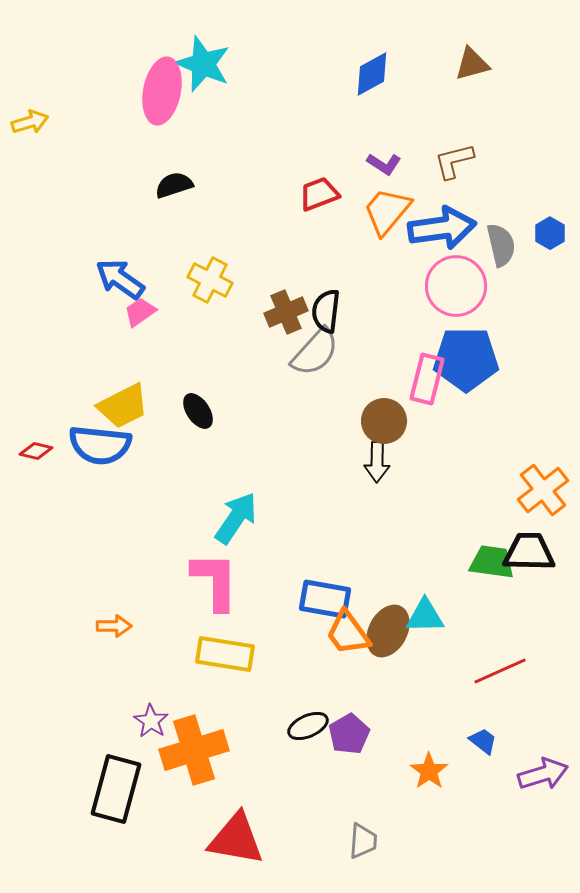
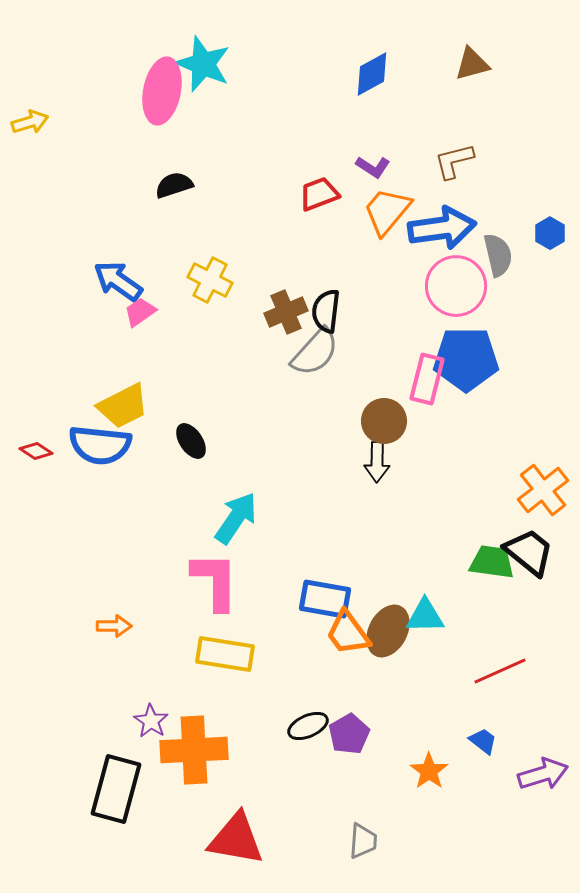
purple L-shape at (384, 164): moved 11 px left, 3 px down
gray semicircle at (501, 245): moved 3 px left, 10 px down
blue arrow at (120, 279): moved 2 px left, 2 px down
black ellipse at (198, 411): moved 7 px left, 30 px down
red diamond at (36, 451): rotated 20 degrees clockwise
black trapezoid at (529, 552): rotated 38 degrees clockwise
orange cross at (194, 750): rotated 14 degrees clockwise
